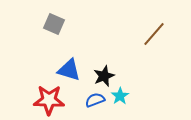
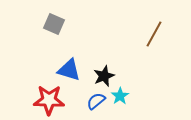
brown line: rotated 12 degrees counterclockwise
blue semicircle: moved 1 px right, 1 px down; rotated 18 degrees counterclockwise
